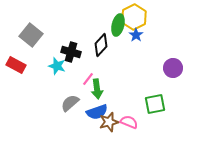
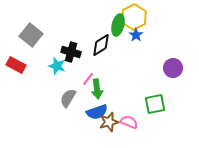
black diamond: rotated 15 degrees clockwise
gray semicircle: moved 2 px left, 5 px up; rotated 18 degrees counterclockwise
